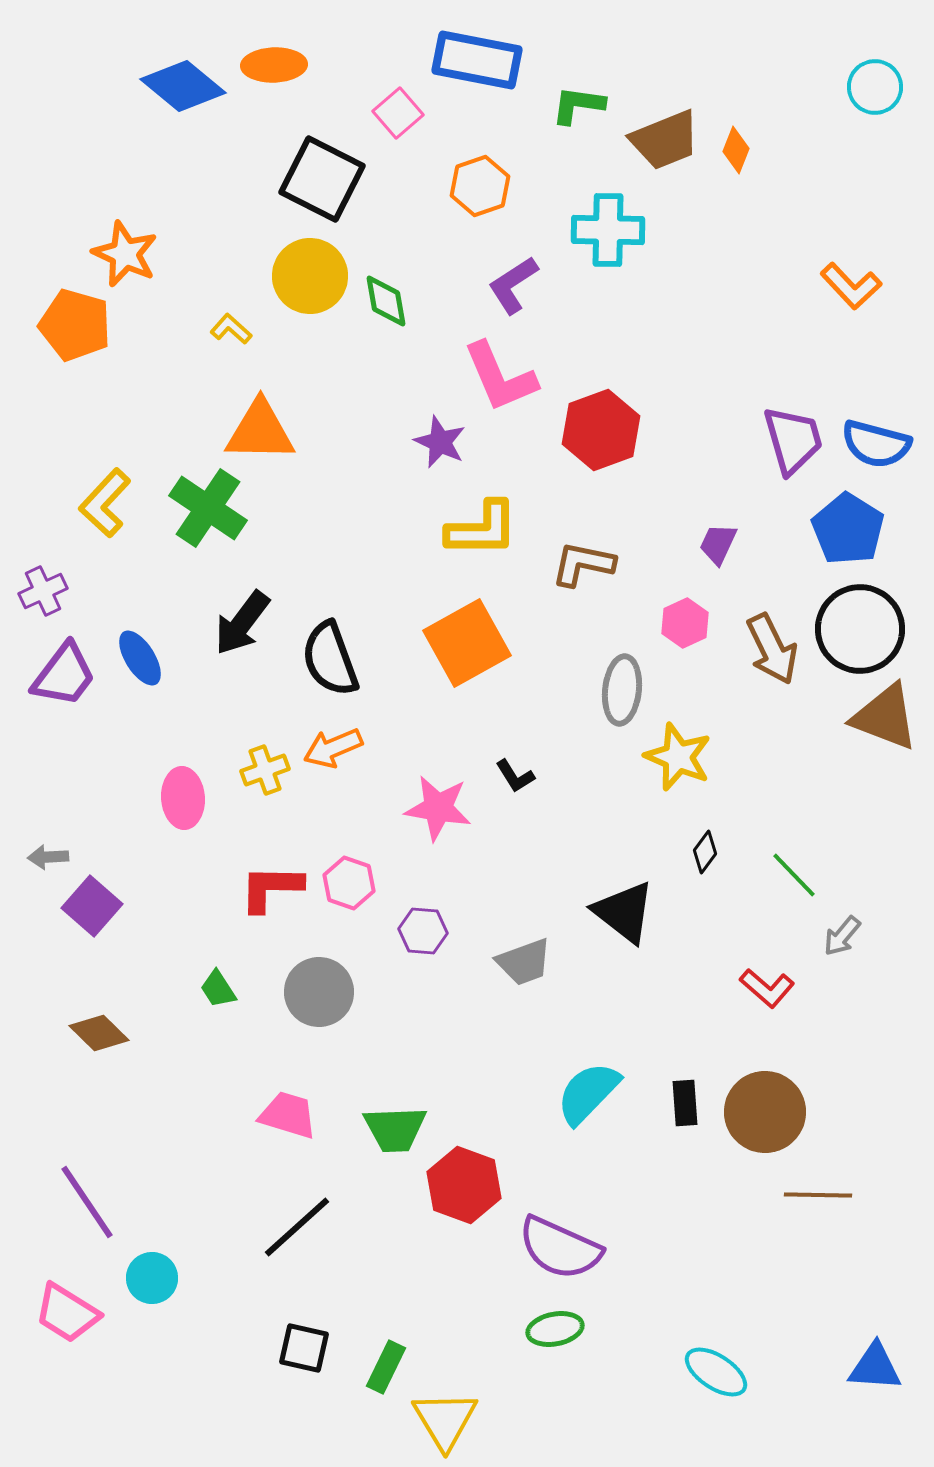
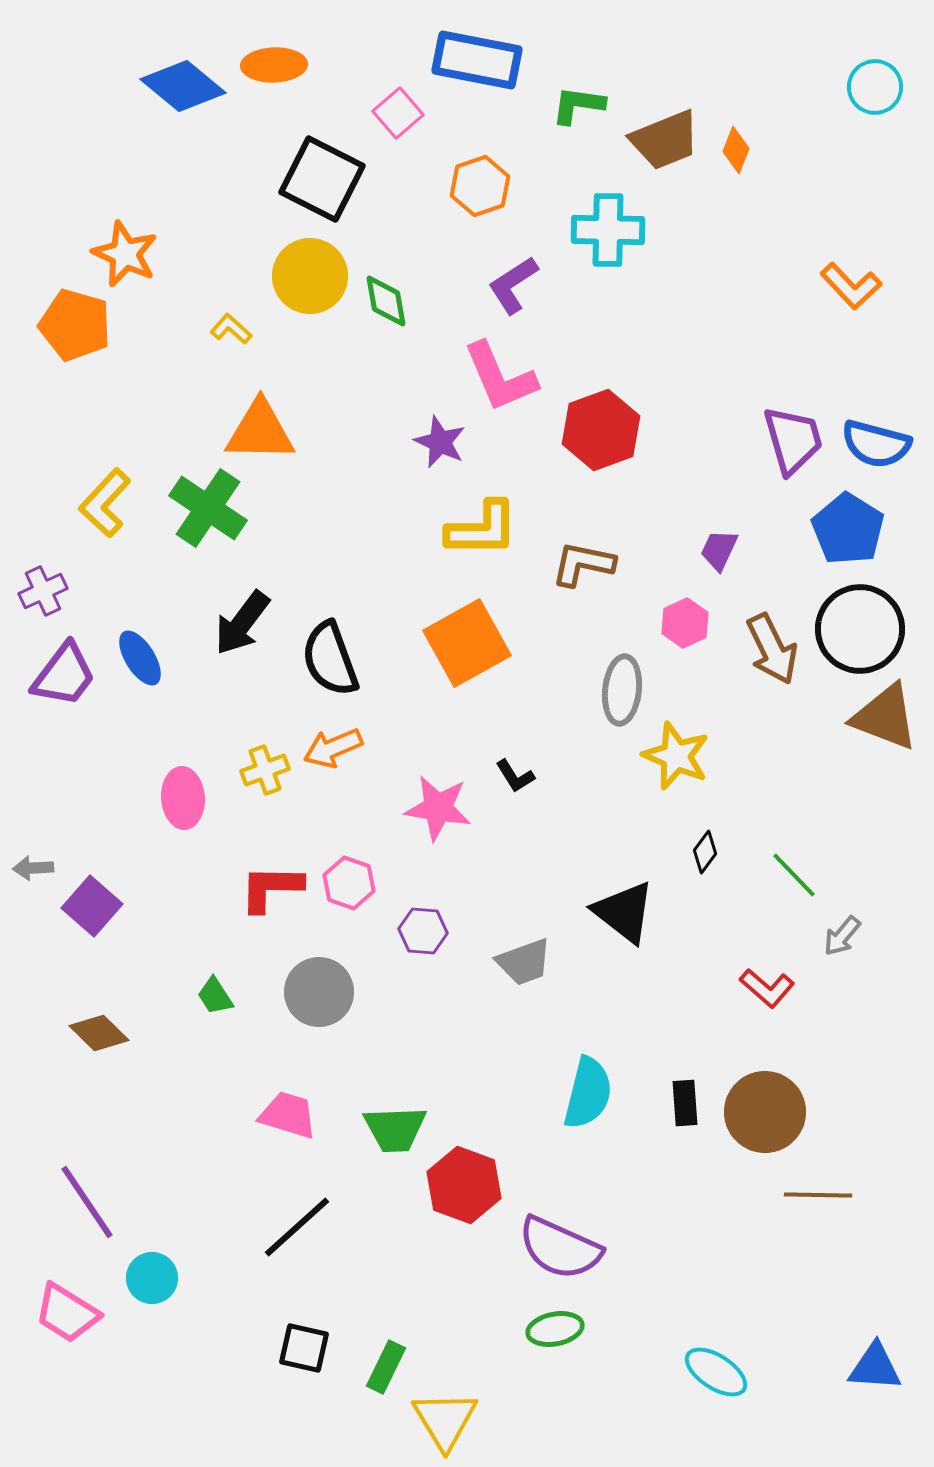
purple trapezoid at (718, 544): moved 1 px right, 6 px down
yellow star at (678, 757): moved 2 px left, 1 px up
gray arrow at (48, 857): moved 15 px left, 11 px down
green trapezoid at (218, 989): moved 3 px left, 7 px down
cyan semicircle at (588, 1093): rotated 150 degrees clockwise
